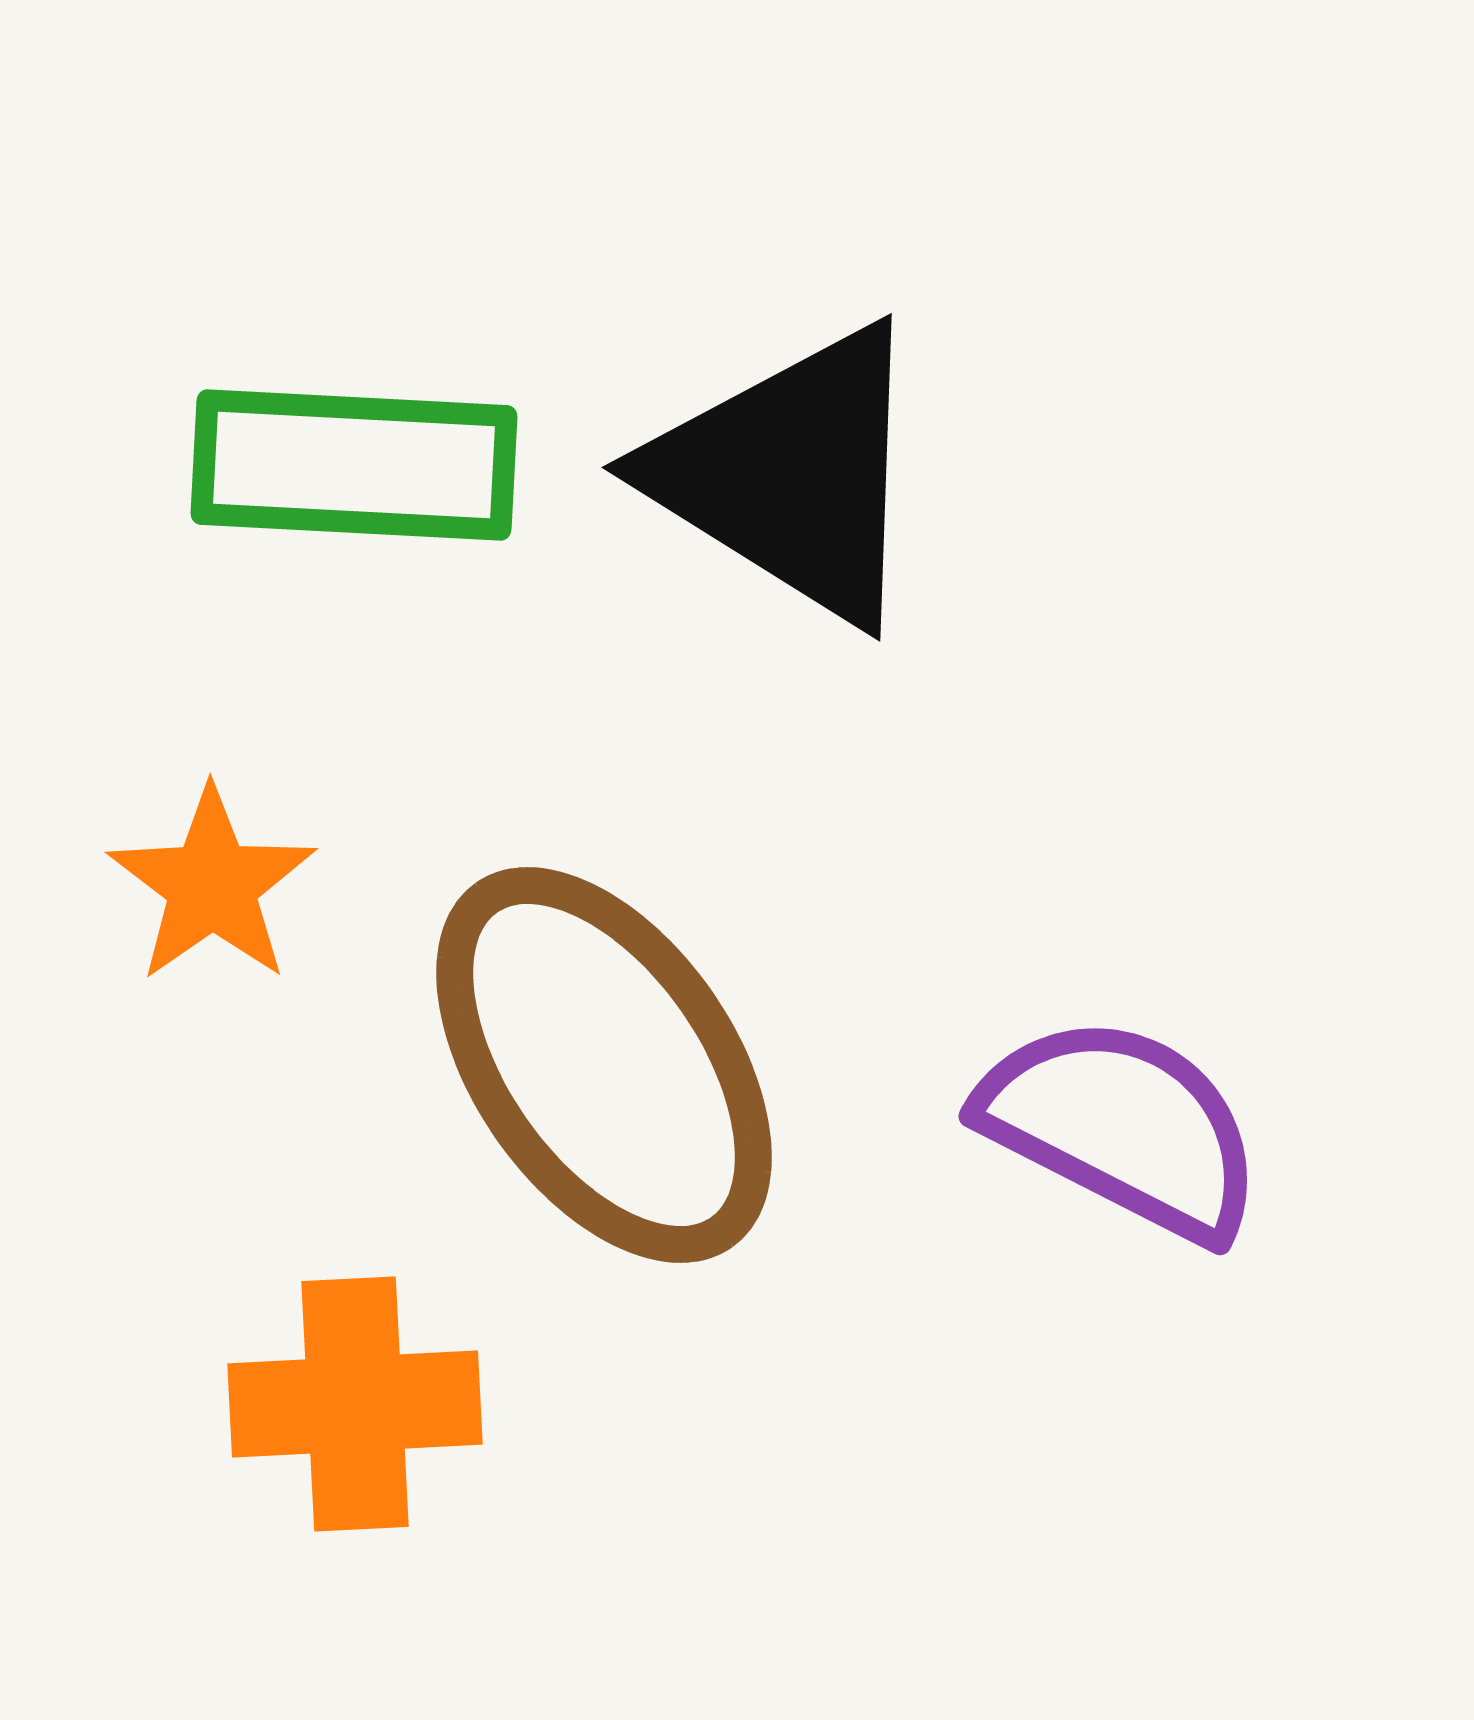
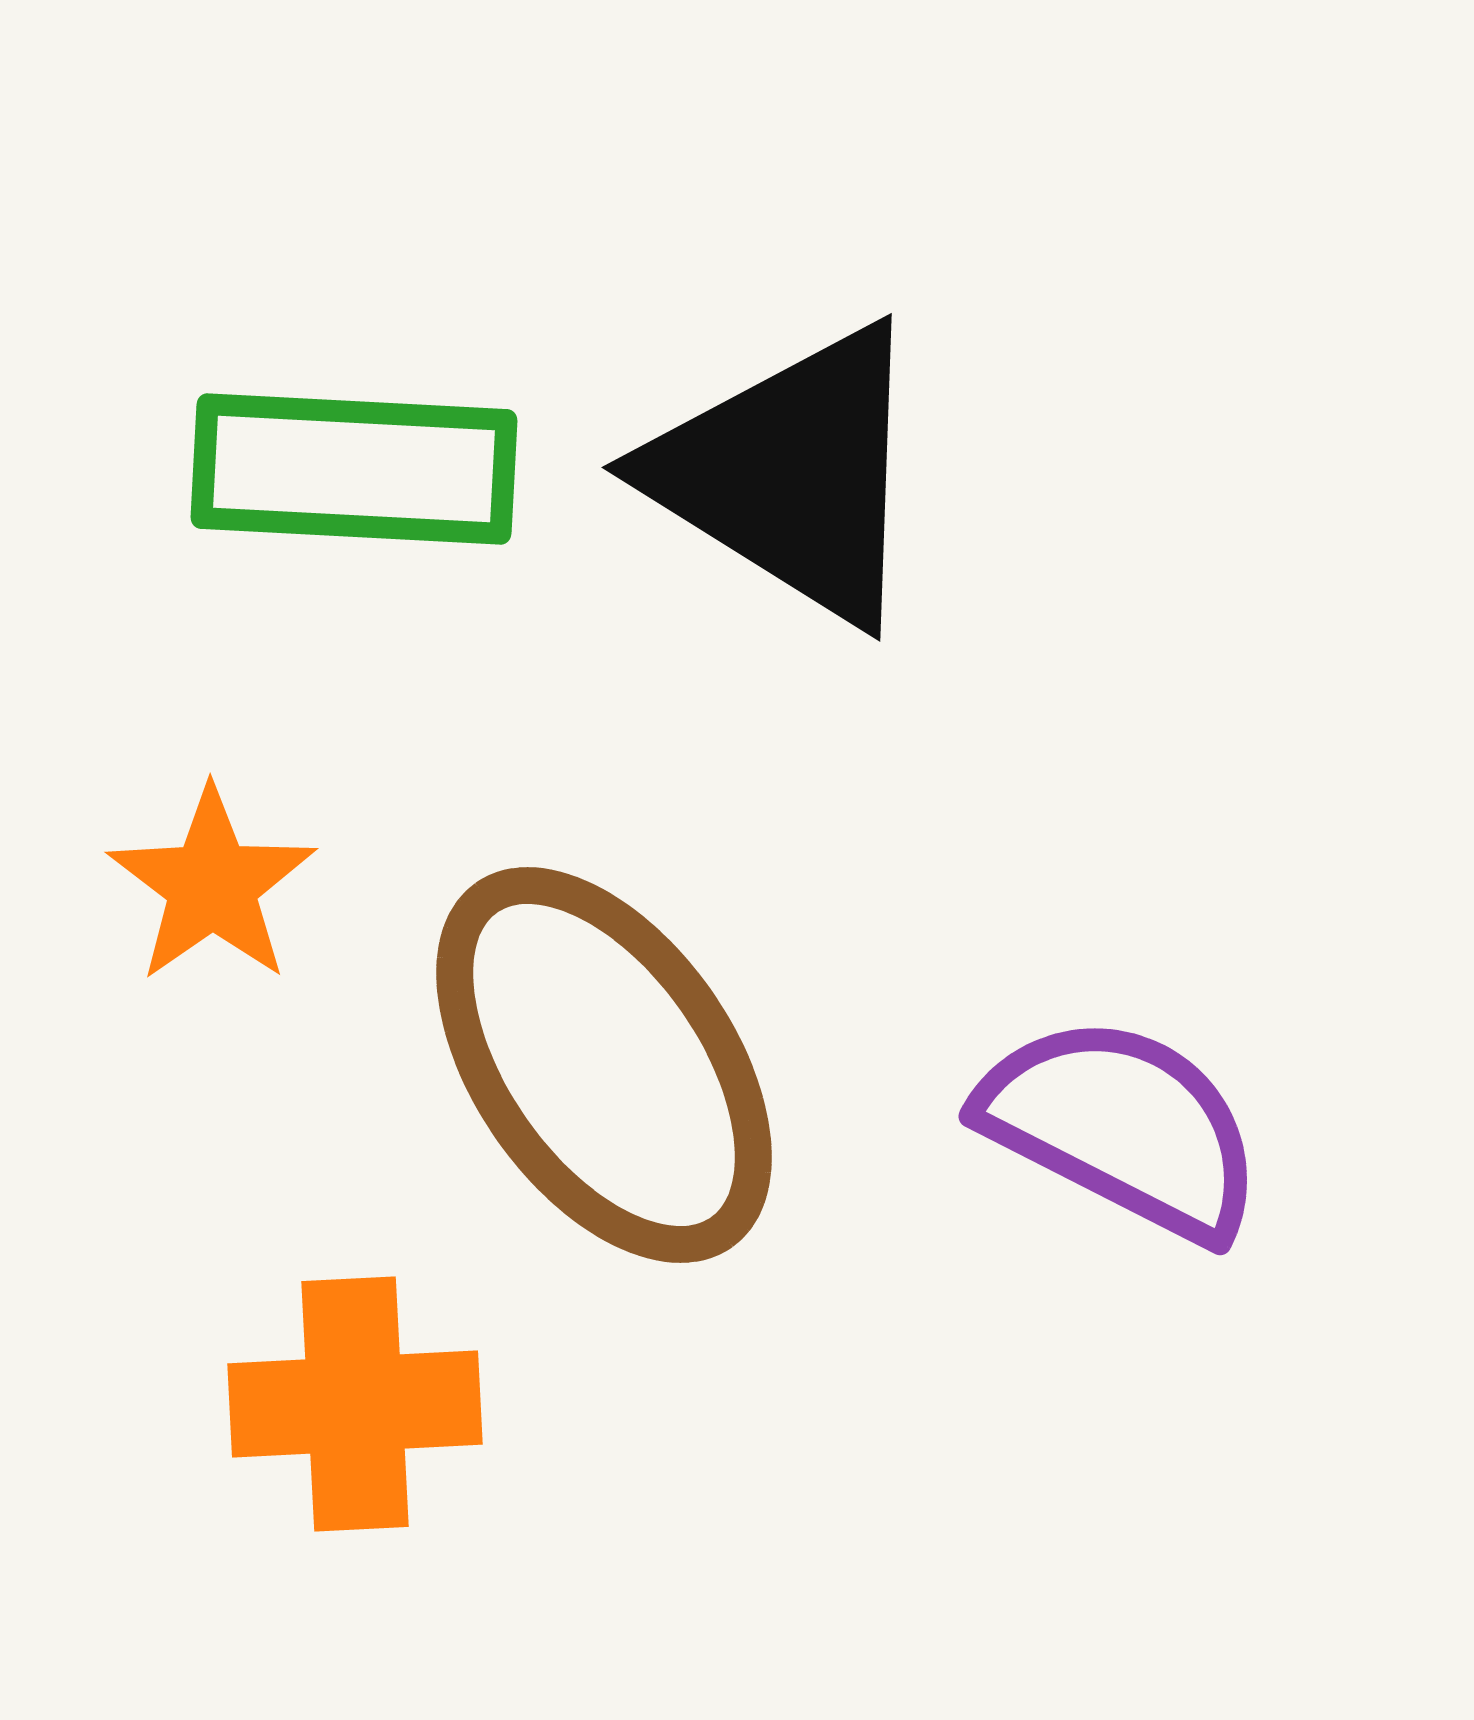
green rectangle: moved 4 px down
